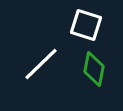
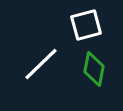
white square: rotated 32 degrees counterclockwise
